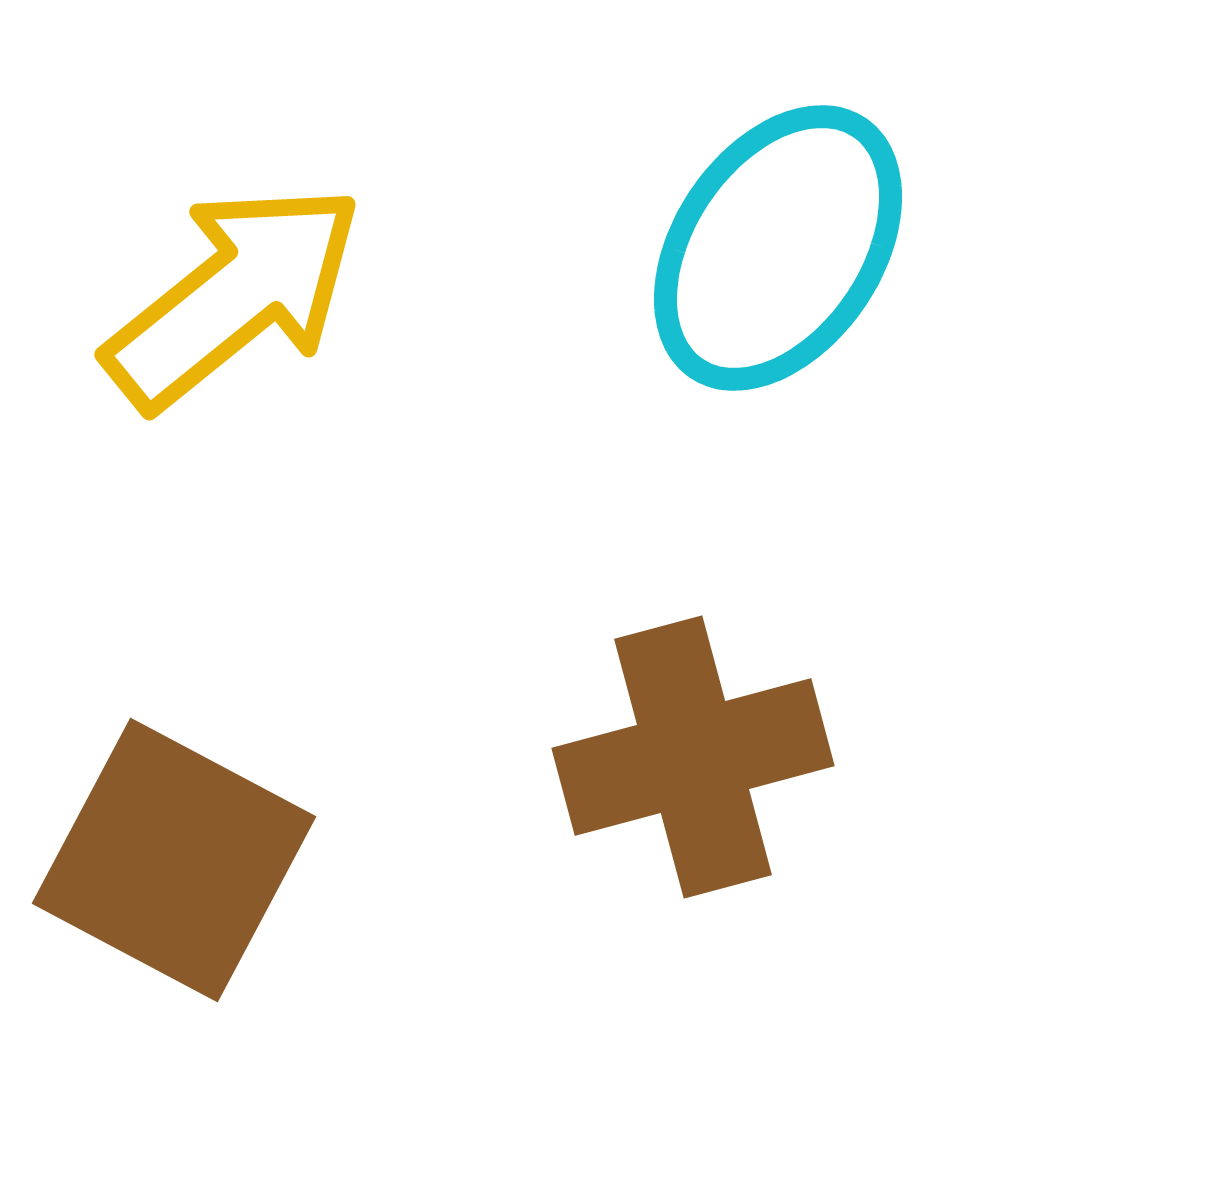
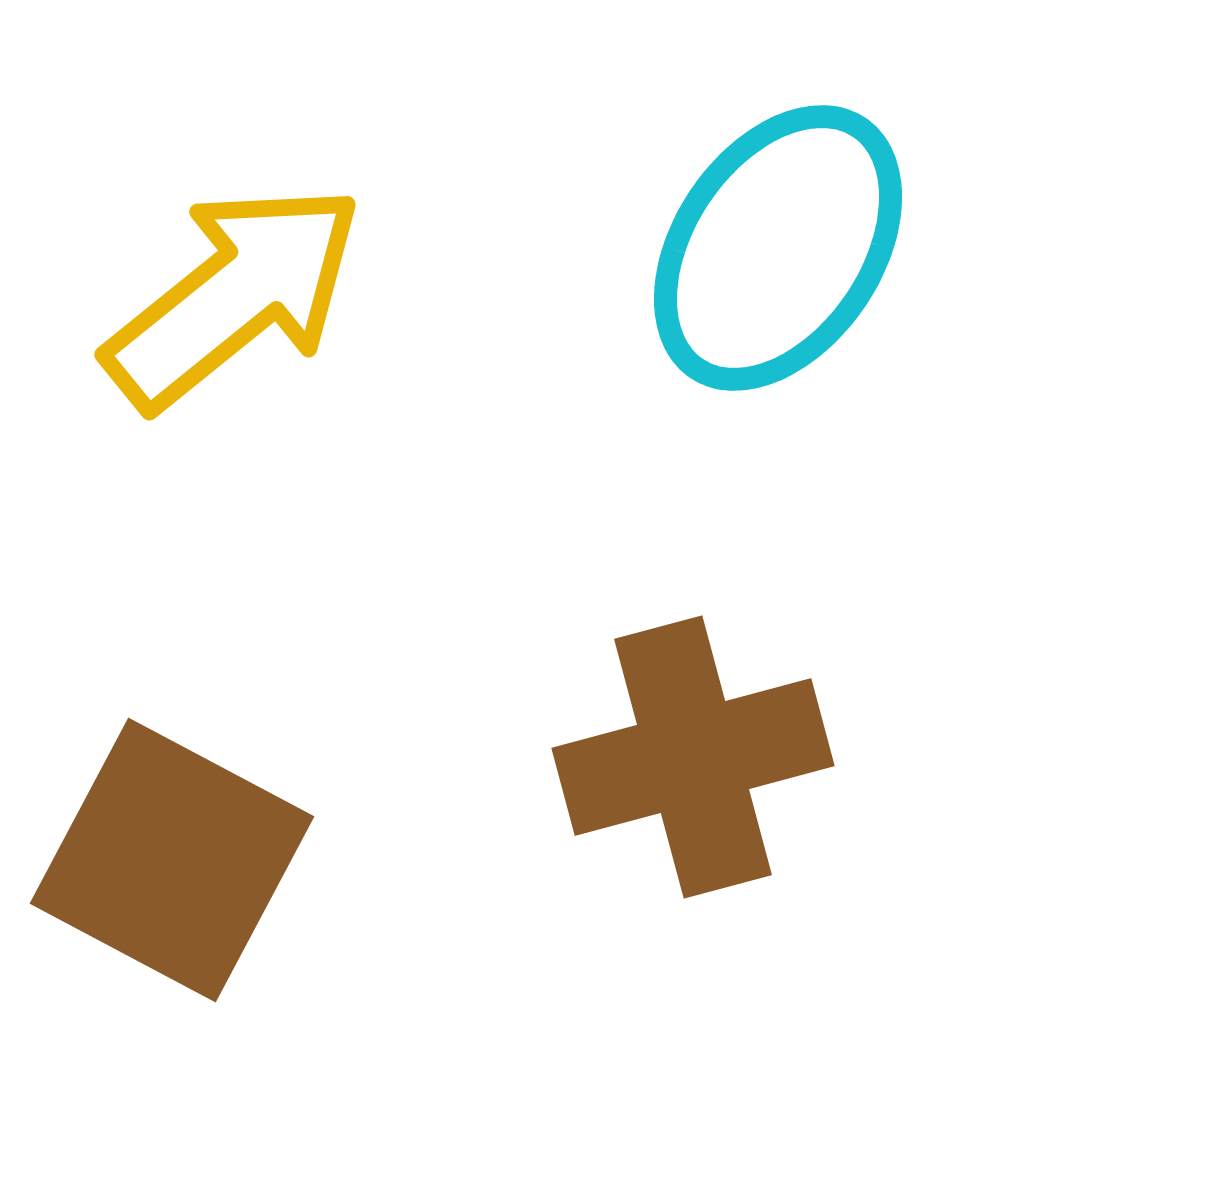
brown square: moved 2 px left
